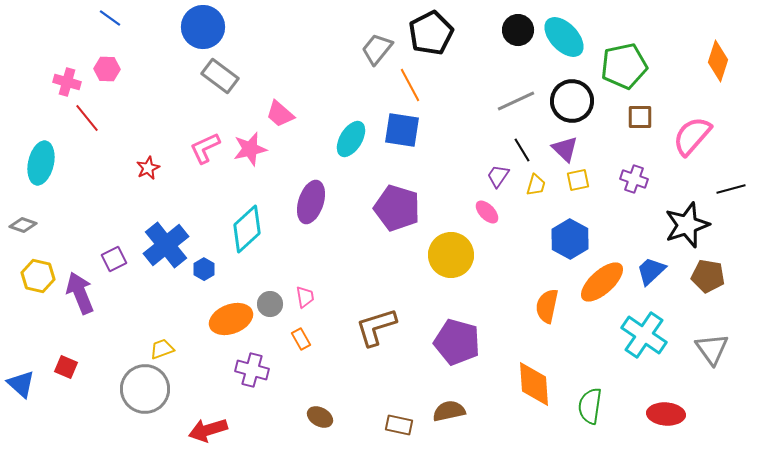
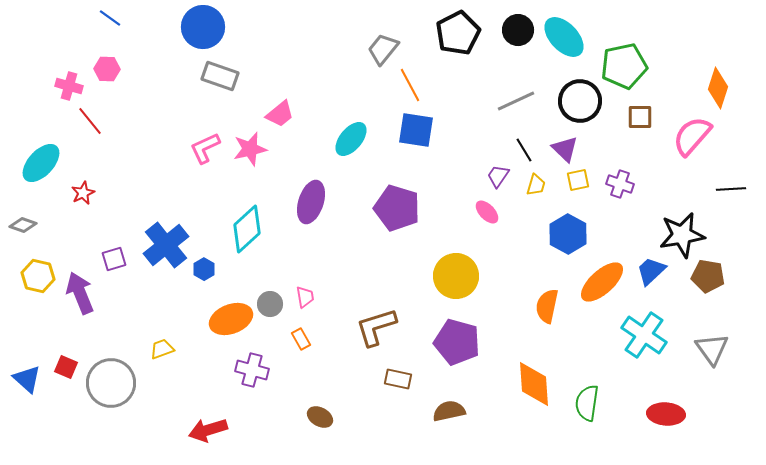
black pentagon at (431, 33): moved 27 px right
gray trapezoid at (377, 49): moved 6 px right
orange diamond at (718, 61): moved 27 px down
gray rectangle at (220, 76): rotated 18 degrees counterclockwise
pink cross at (67, 82): moved 2 px right, 4 px down
black circle at (572, 101): moved 8 px right
pink trapezoid at (280, 114): rotated 80 degrees counterclockwise
red line at (87, 118): moved 3 px right, 3 px down
blue square at (402, 130): moved 14 px right
cyan ellipse at (351, 139): rotated 9 degrees clockwise
black line at (522, 150): moved 2 px right
cyan ellipse at (41, 163): rotated 30 degrees clockwise
red star at (148, 168): moved 65 px left, 25 px down
purple cross at (634, 179): moved 14 px left, 5 px down
black line at (731, 189): rotated 12 degrees clockwise
black star at (687, 225): moved 5 px left, 10 px down; rotated 9 degrees clockwise
blue hexagon at (570, 239): moved 2 px left, 5 px up
yellow circle at (451, 255): moved 5 px right, 21 px down
purple square at (114, 259): rotated 10 degrees clockwise
blue triangle at (21, 384): moved 6 px right, 5 px up
gray circle at (145, 389): moved 34 px left, 6 px up
green semicircle at (590, 406): moved 3 px left, 3 px up
brown rectangle at (399, 425): moved 1 px left, 46 px up
